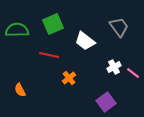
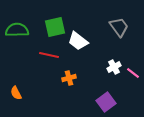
green square: moved 2 px right, 3 px down; rotated 10 degrees clockwise
white trapezoid: moved 7 px left
orange cross: rotated 24 degrees clockwise
orange semicircle: moved 4 px left, 3 px down
